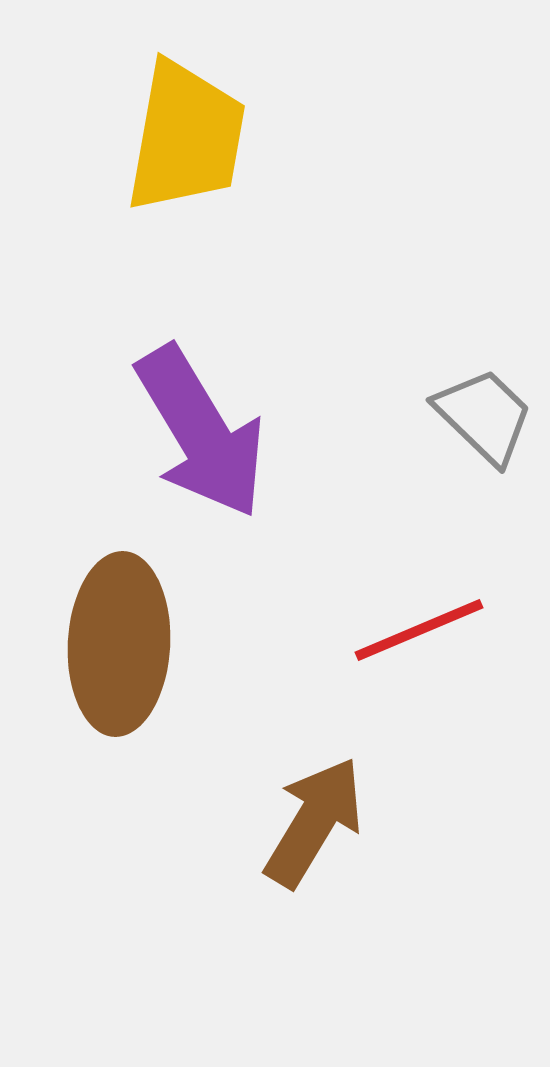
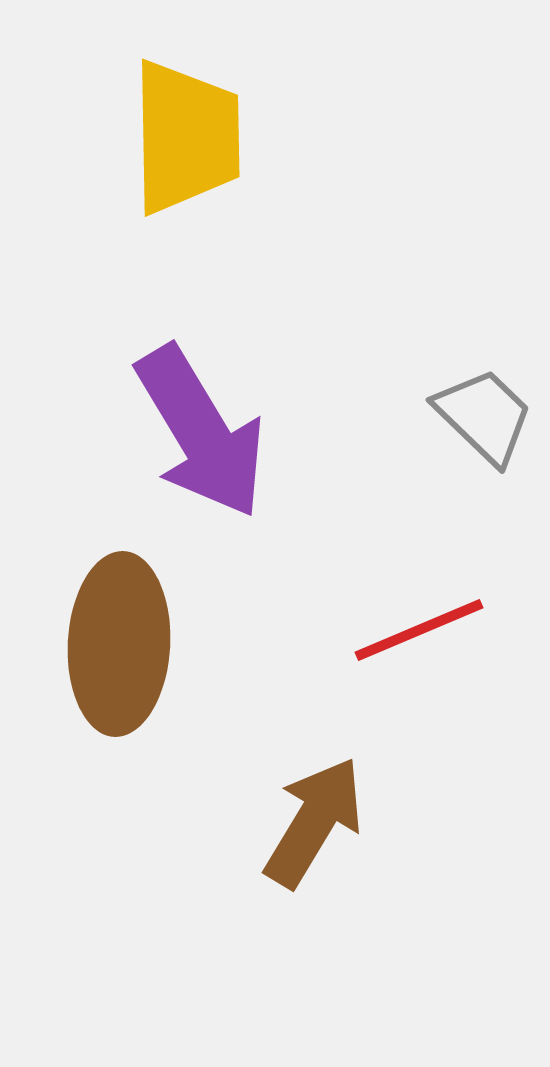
yellow trapezoid: rotated 11 degrees counterclockwise
